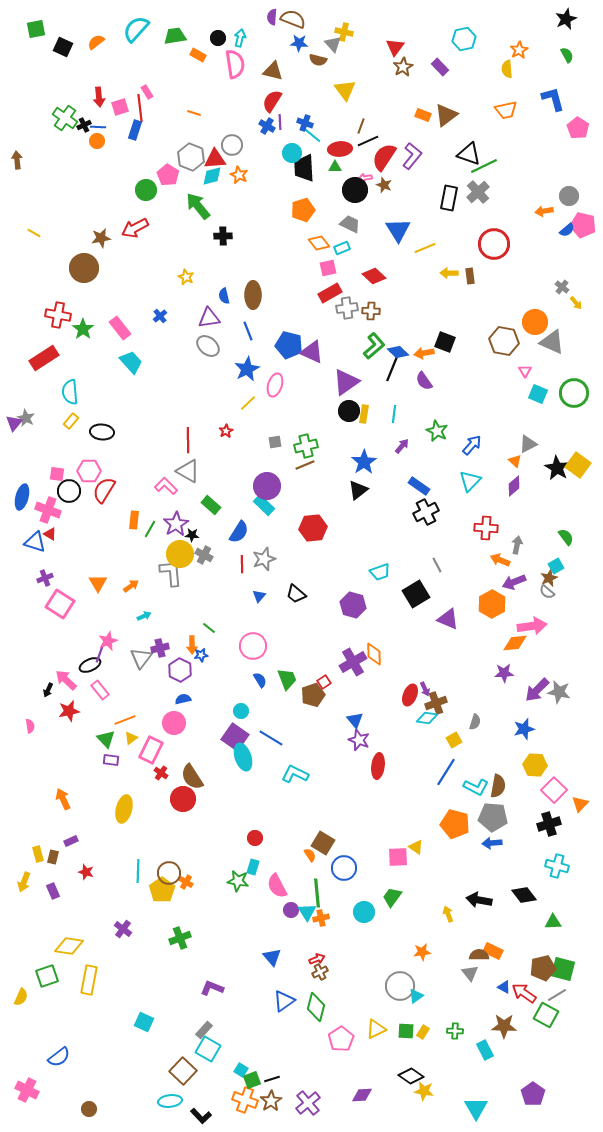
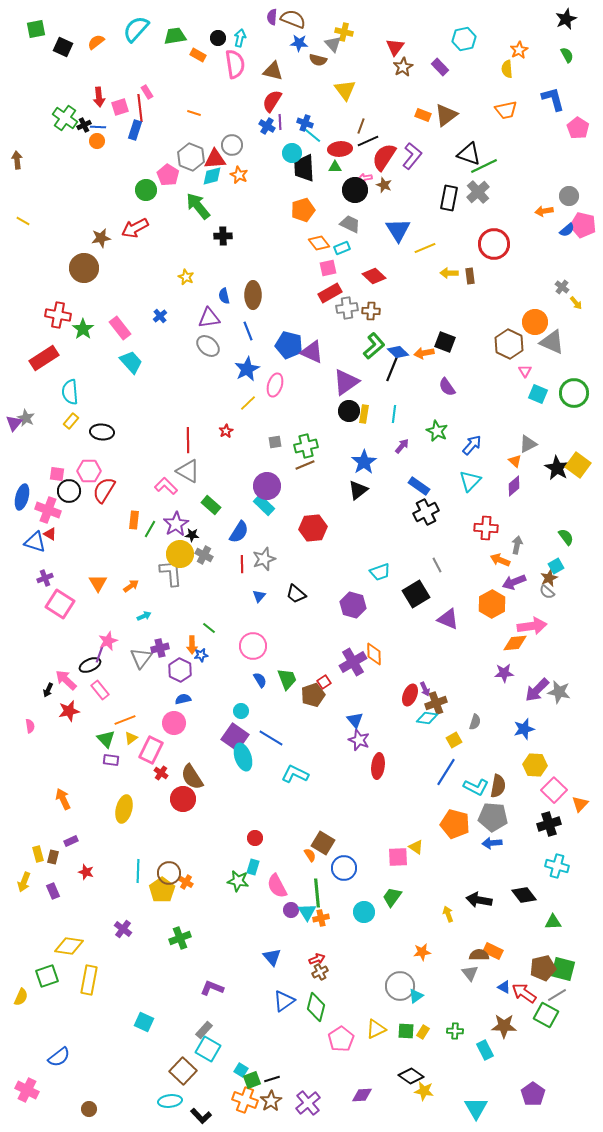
yellow line at (34, 233): moved 11 px left, 12 px up
brown hexagon at (504, 341): moved 5 px right, 3 px down; rotated 16 degrees clockwise
purple semicircle at (424, 381): moved 23 px right, 6 px down
